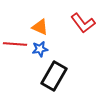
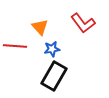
orange triangle: rotated 24 degrees clockwise
red line: moved 2 px down
blue star: moved 12 px right
